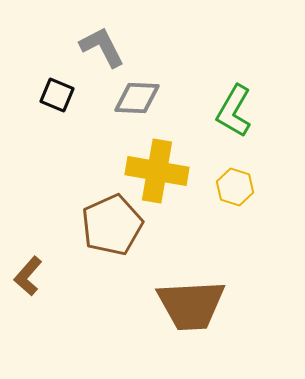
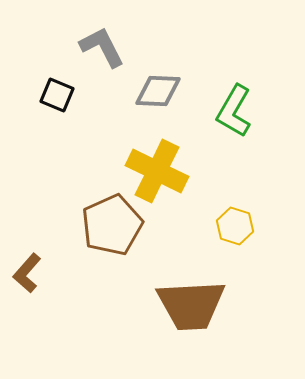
gray diamond: moved 21 px right, 7 px up
yellow cross: rotated 16 degrees clockwise
yellow hexagon: moved 39 px down
brown L-shape: moved 1 px left, 3 px up
